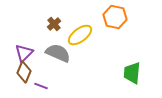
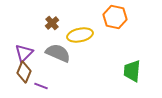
brown cross: moved 2 px left, 1 px up
yellow ellipse: rotated 25 degrees clockwise
green trapezoid: moved 2 px up
